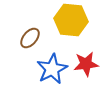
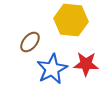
brown ellipse: moved 4 px down
red star: rotated 10 degrees clockwise
